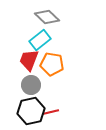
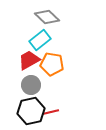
red trapezoid: rotated 40 degrees clockwise
